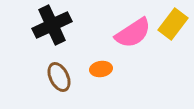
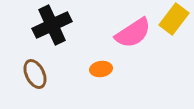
yellow rectangle: moved 1 px right, 5 px up
brown ellipse: moved 24 px left, 3 px up
